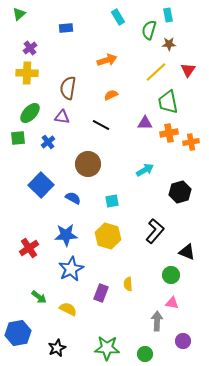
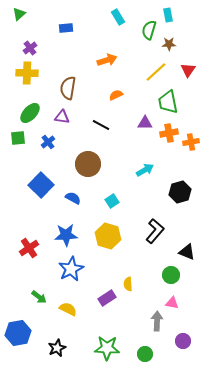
orange semicircle at (111, 95): moved 5 px right
cyan square at (112, 201): rotated 24 degrees counterclockwise
purple rectangle at (101, 293): moved 6 px right, 5 px down; rotated 36 degrees clockwise
